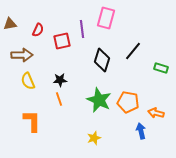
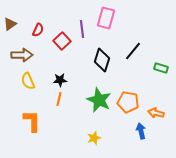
brown triangle: rotated 24 degrees counterclockwise
red square: rotated 30 degrees counterclockwise
orange line: rotated 32 degrees clockwise
